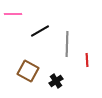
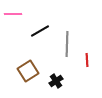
brown square: rotated 30 degrees clockwise
